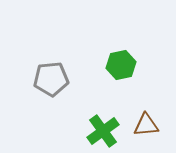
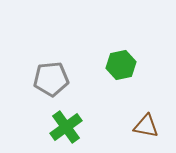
brown triangle: moved 1 px down; rotated 16 degrees clockwise
green cross: moved 37 px left, 4 px up
